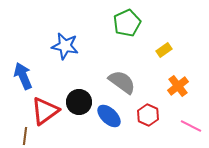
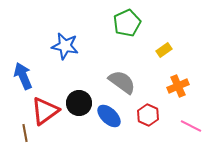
orange cross: rotated 15 degrees clockwise
black circle: moved 1 px down
brown line: moved 3 px up; rotated 18 degrees counterclockwise
